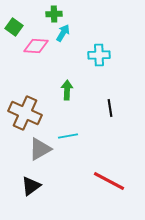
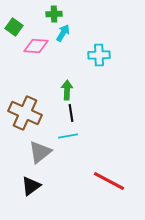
black line: moved 39 px left, 5 px down
gray triangle: moved 3 px down; rotated 10 degrees counterclockwise
